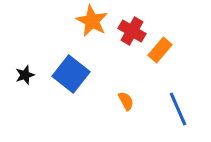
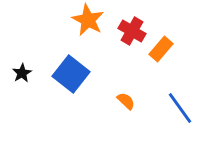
orange star: moved 4 px left, 1 px up
orange rectangle: moved 1 px right, 1 px up
black star: moved 3 px left, 2 px up; rotated 12 degrees counterclockwise
orange semicircle: rotated 18 degrees counterclockwise
blue line: moved 2 px right, 1 px up; rotated 12 degrees counterclockwise
